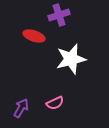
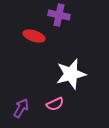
purple cross: rotated 30 degrees clockwise
white star: moved 15 px down
pink semicircle: moved 1 px down
